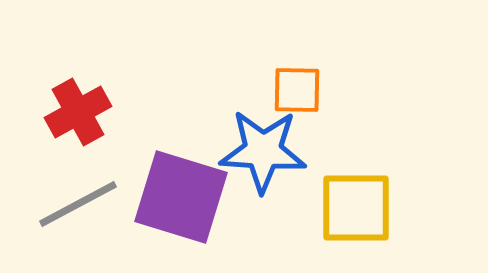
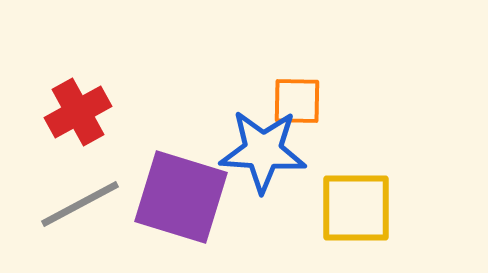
orange square: moved 11 px down
gray line: moved 2 px right
